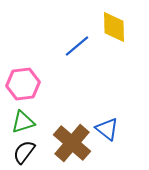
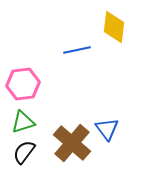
yellow diamond: rotated 8 degrees clockwise
blue line: moved 4 px down; rotated 28 degrees clockwise
blue triangle: rotated 15 degrees clockwise
